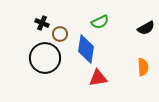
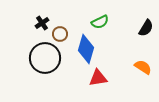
black cross: rotated 32 degrees clockwise
black semicircle: rotated 30 degrees counterclockwise
blue diamond: rotated 8 degrees clockwise
orange semicircle: rotated 54 degrees counterclockwise
